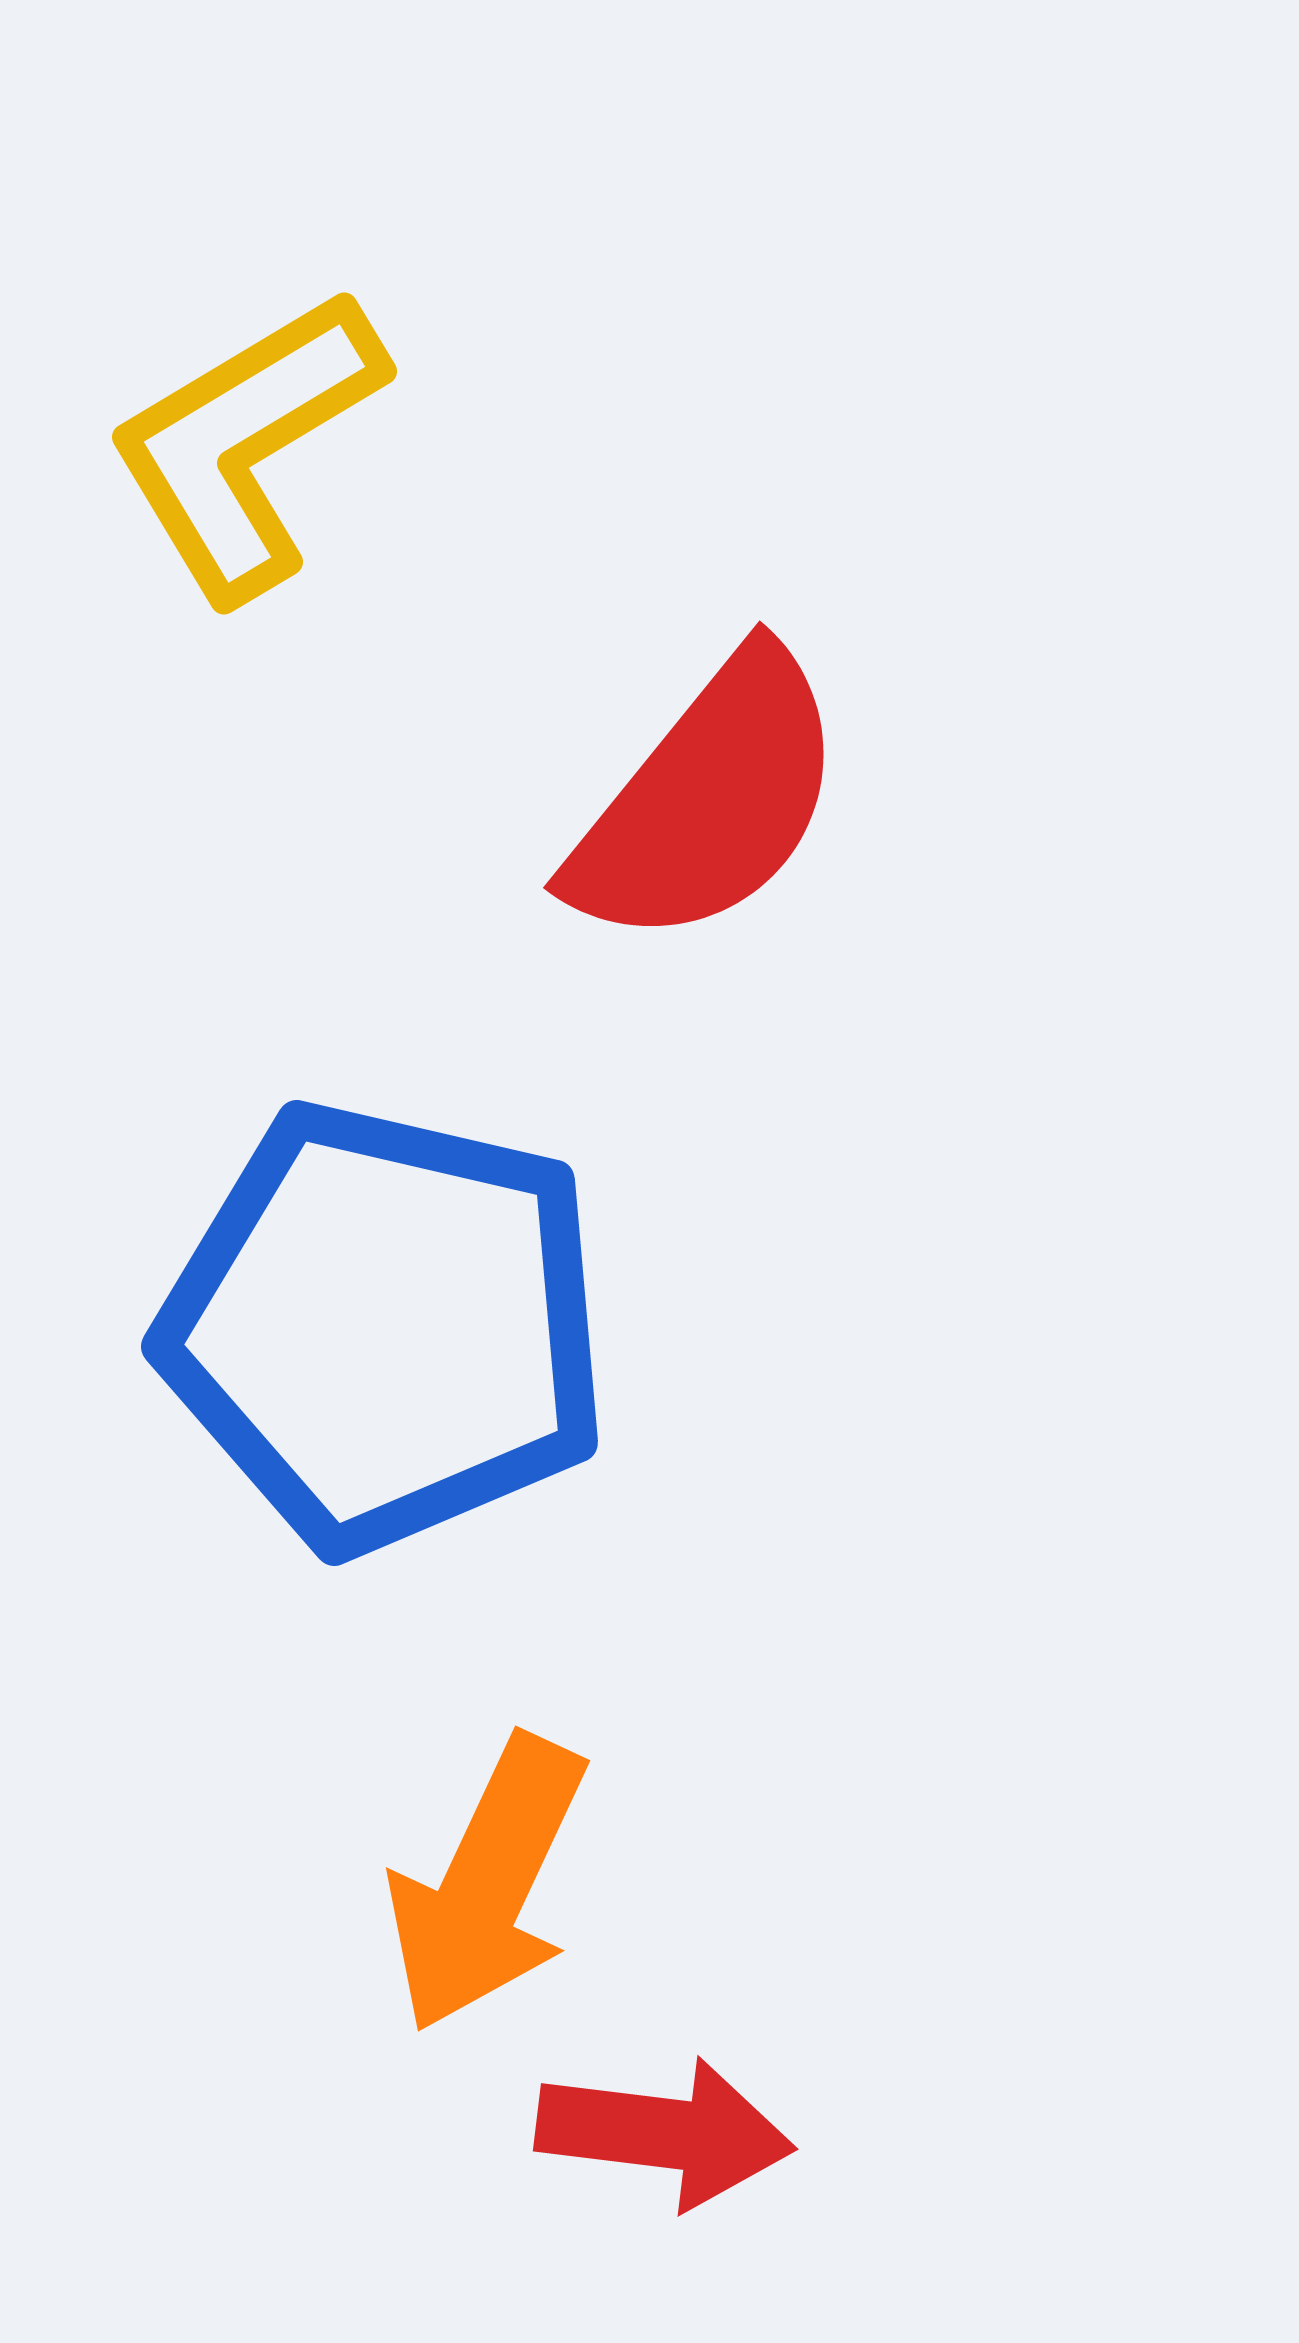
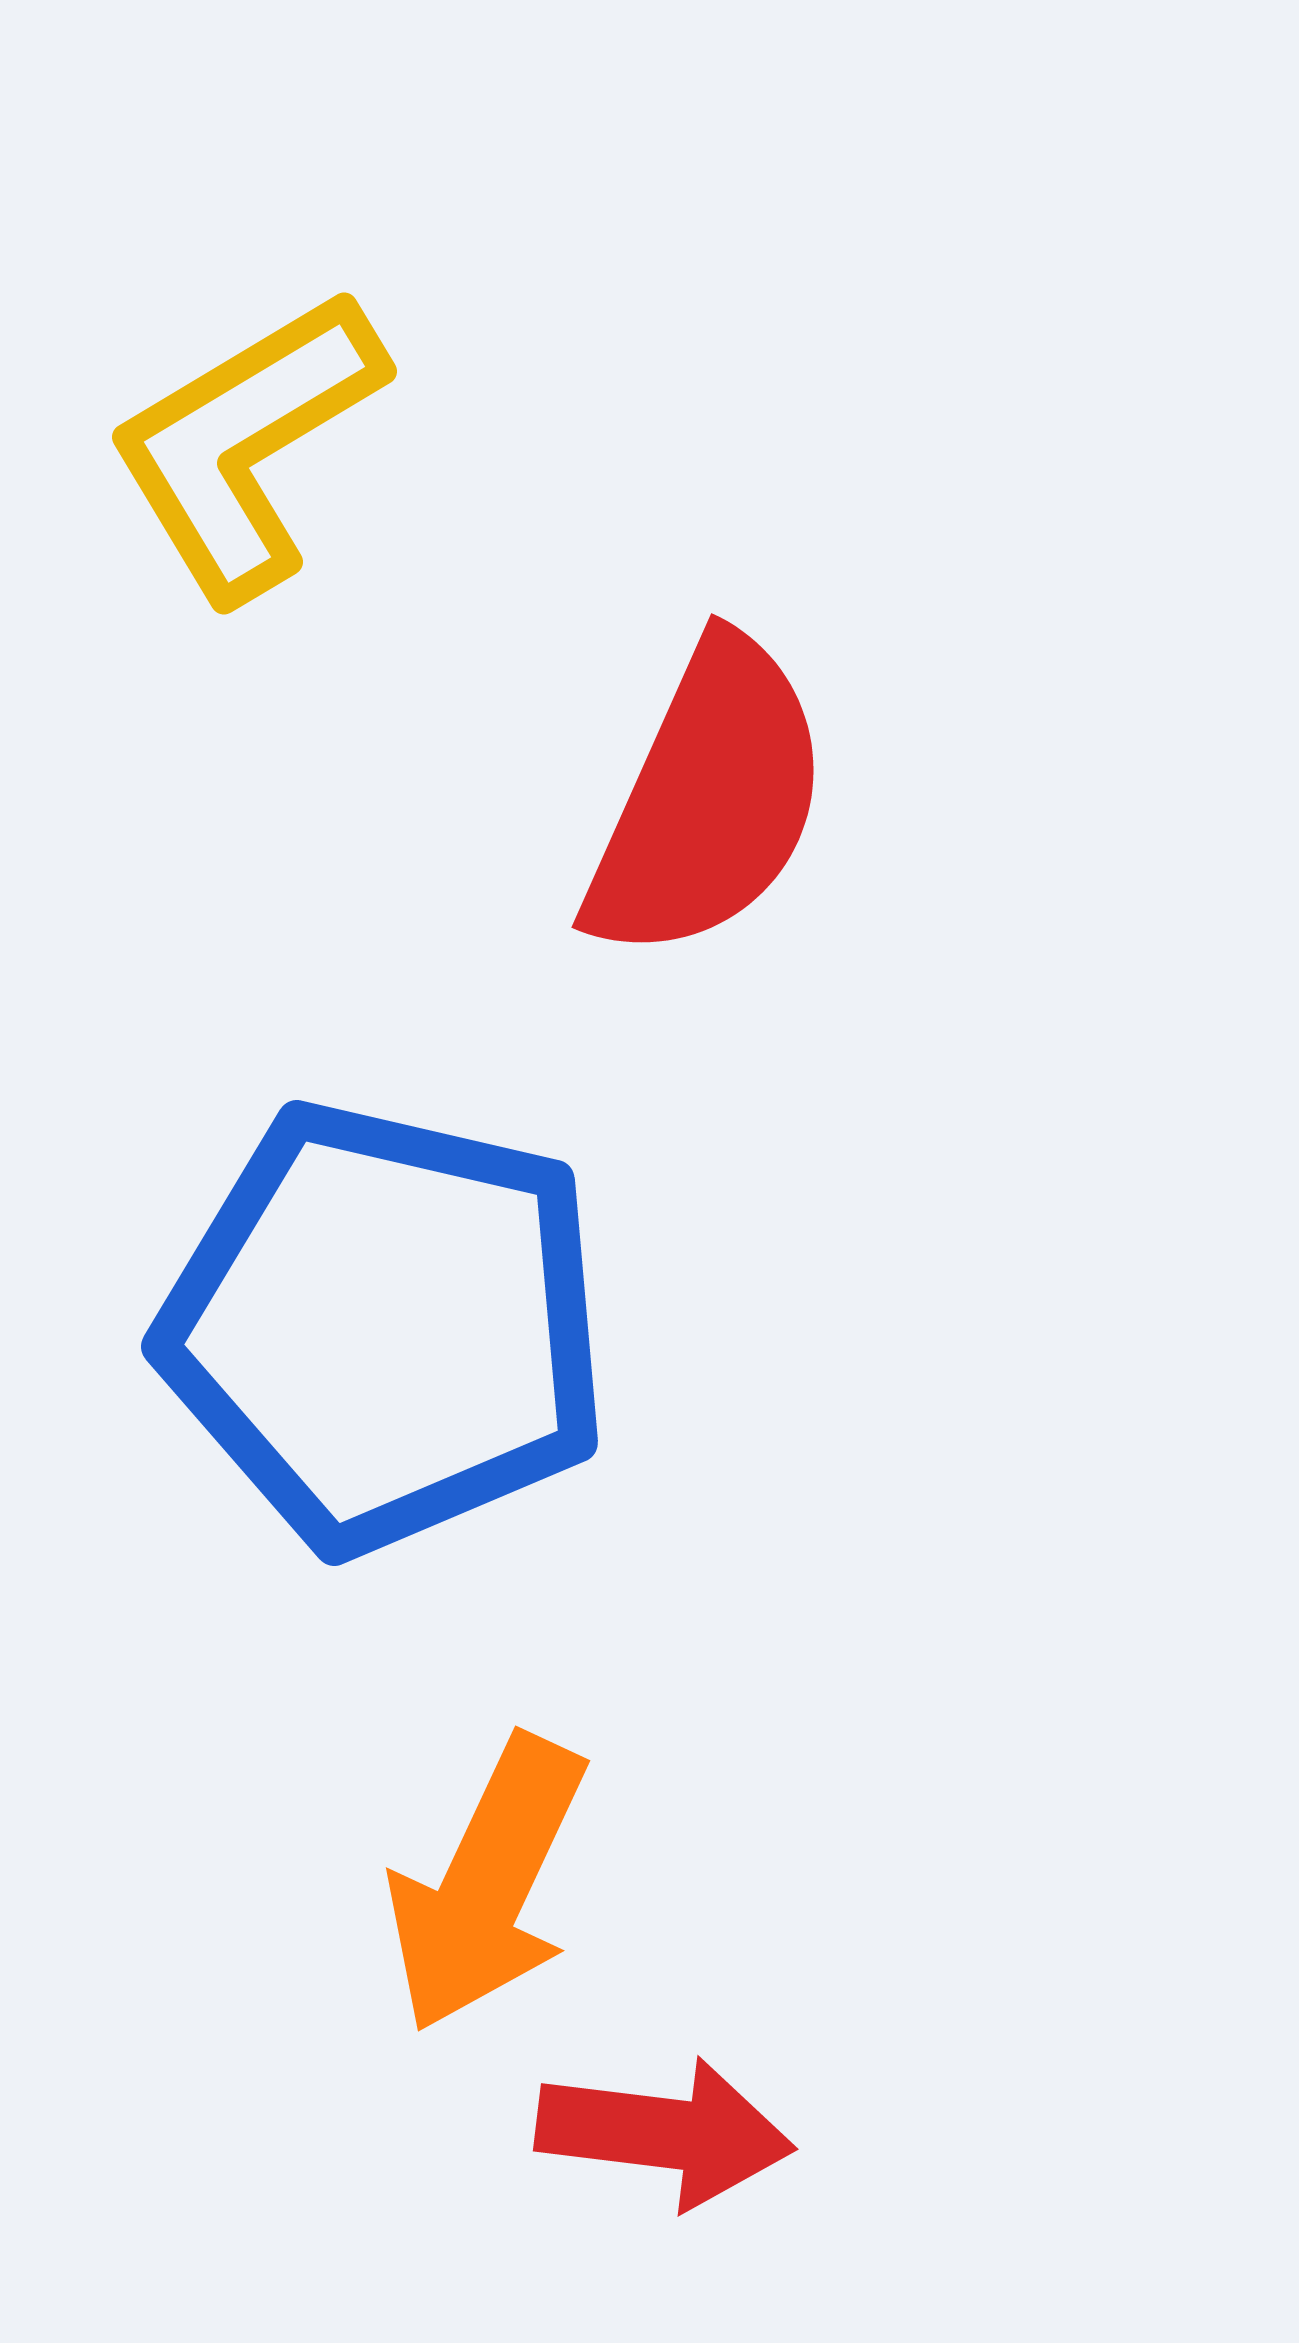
red semicircle: rotated 15 degrees counterclockwise
